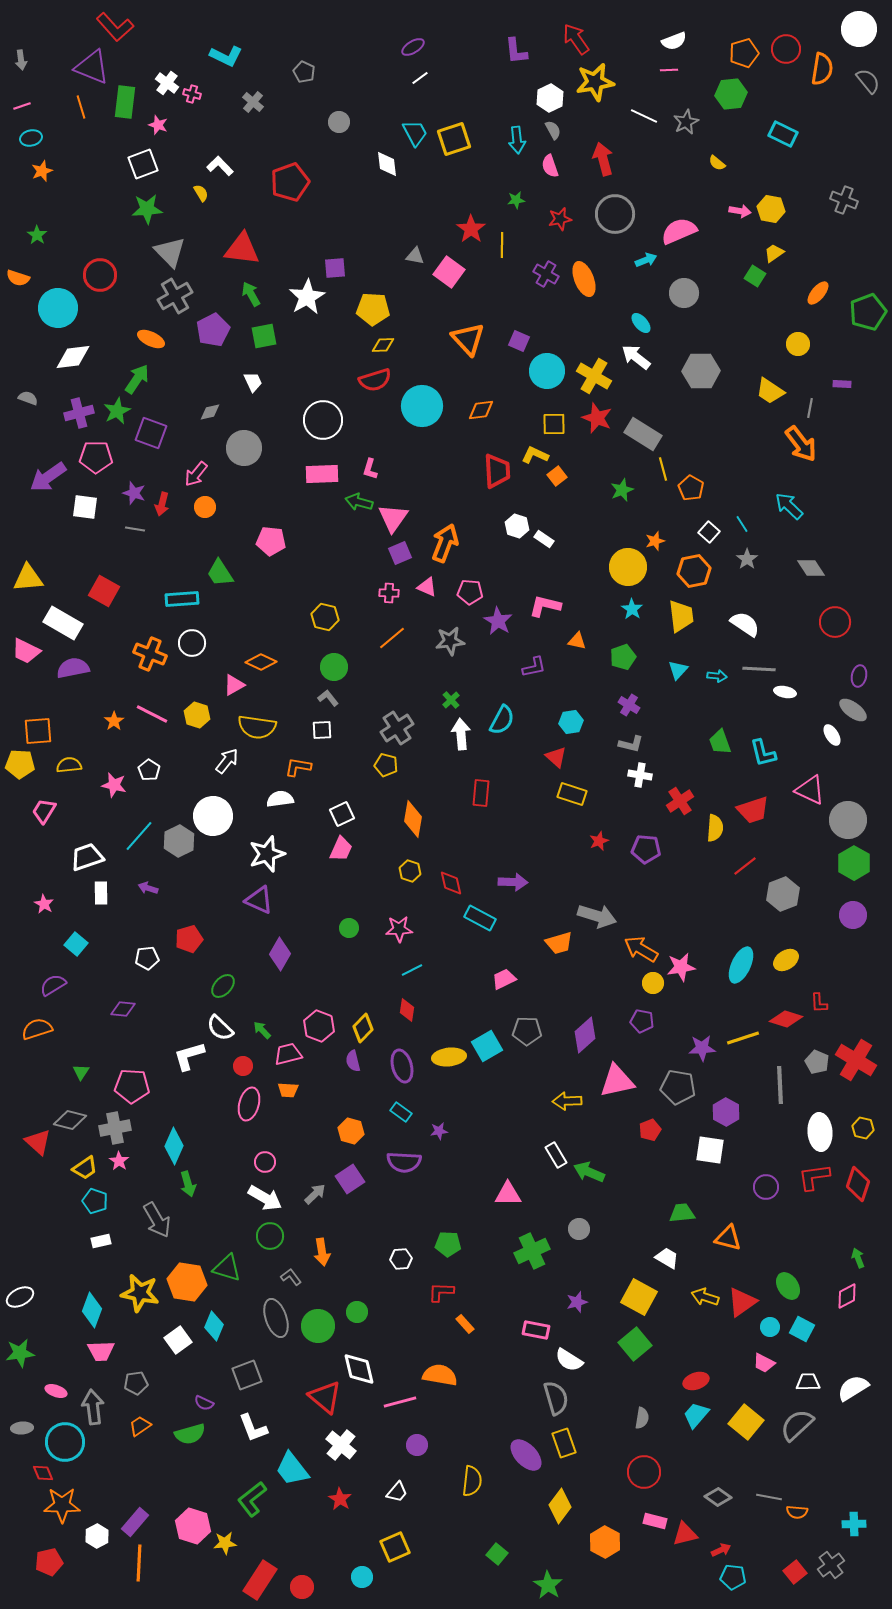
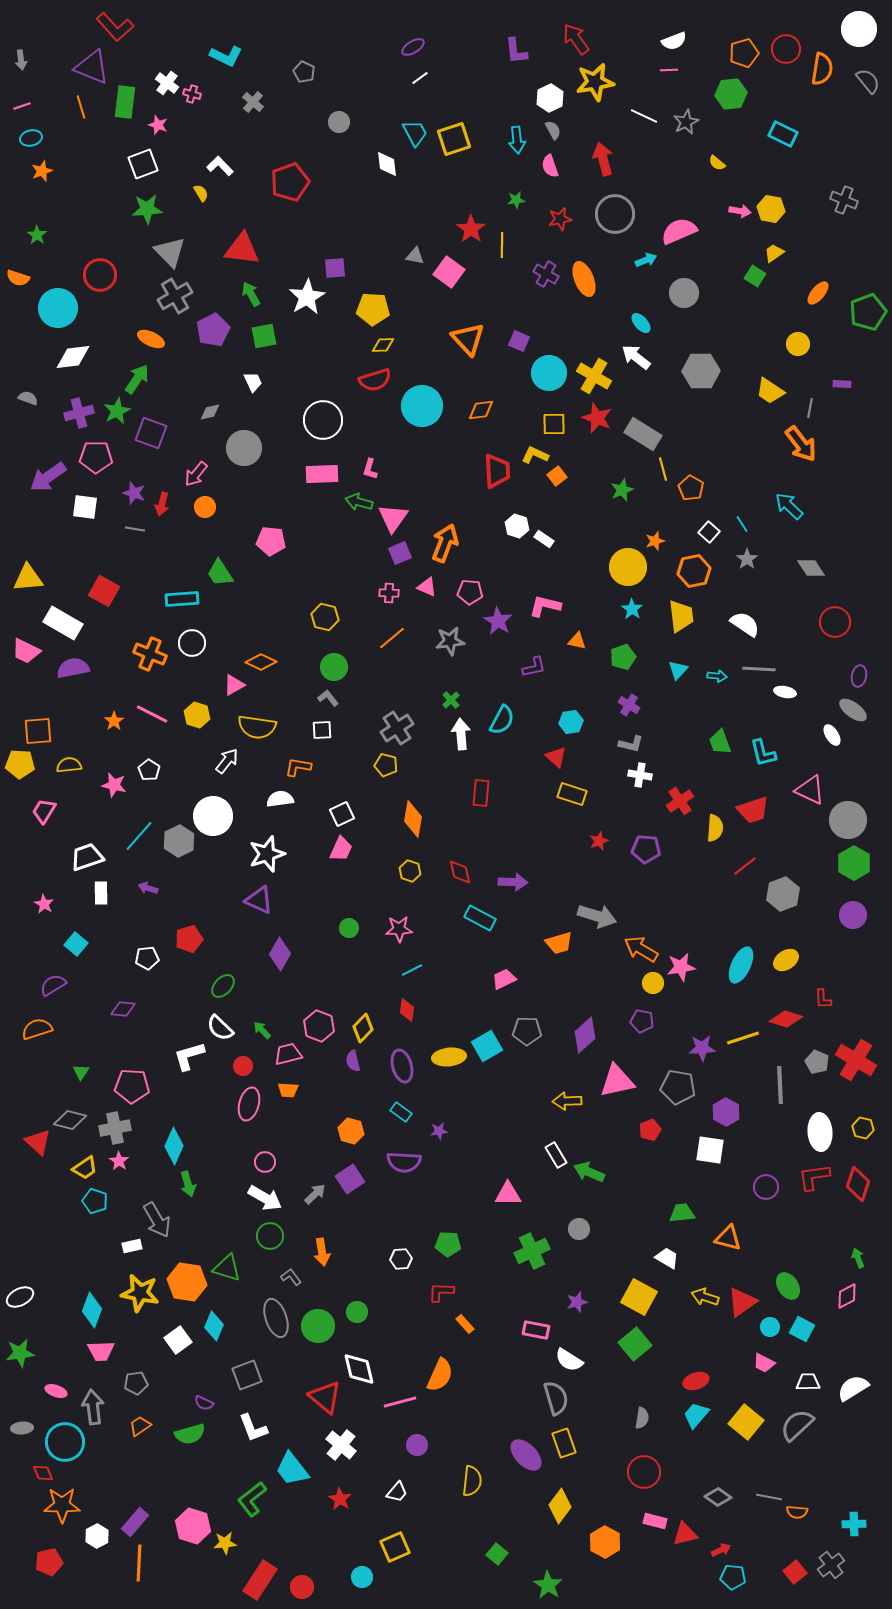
cyan circle at (547, 371): moved 2 px right, 2 px down
red diamond at (451, 883): moved 9 px right, 11 px up
red L-shape at (819, 1003): moved 4 px right, 4 px up
white rectangle at (101, 1241): moved 31 px right, 5 px down
orange semicircle at (440, 1375): rotated 104 degrees clockwise
